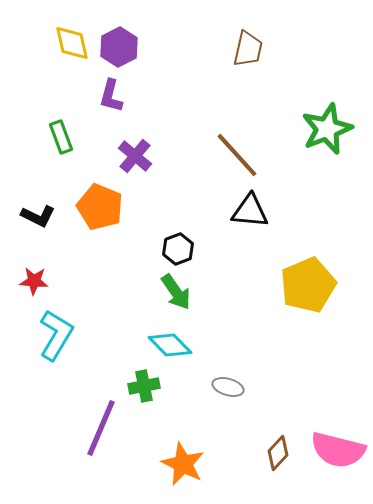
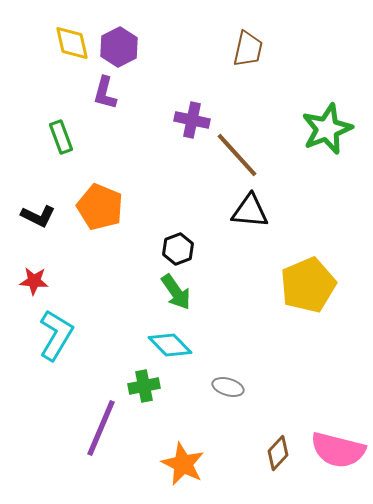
purple L-shape: moved 6 px left, 3 px up
purple cross: moved 57 px right, 36 px up; rotated 28 degrees counterclockwise
